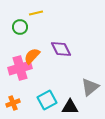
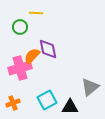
yellow line: rotated 16 degrees clockwise
purple diamond: moved 13 px left; rotated 15 degrees clockwise
